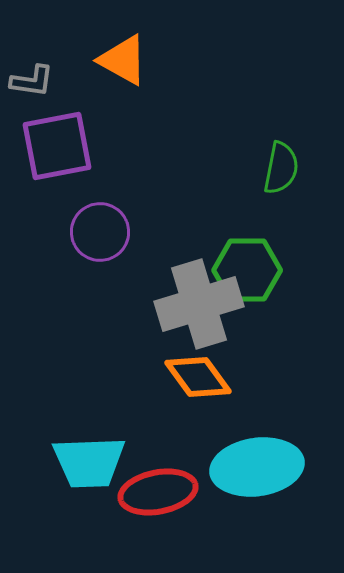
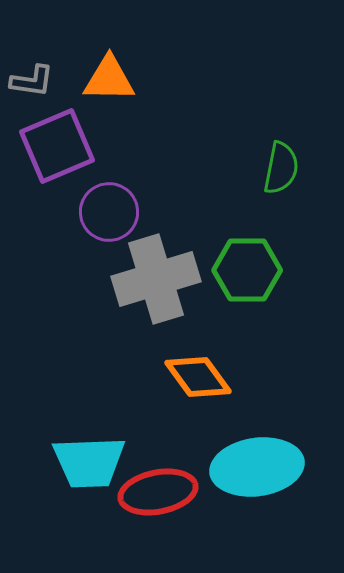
orange triangle: moved 14 px left, 19 px down; rotated 28 degrees counterclockwise
purple square: rotated 12 degrees counterclockwise
purple circle: moved 9 px right, 20 px up
gray cross: moved 43 px left, 25 px up
